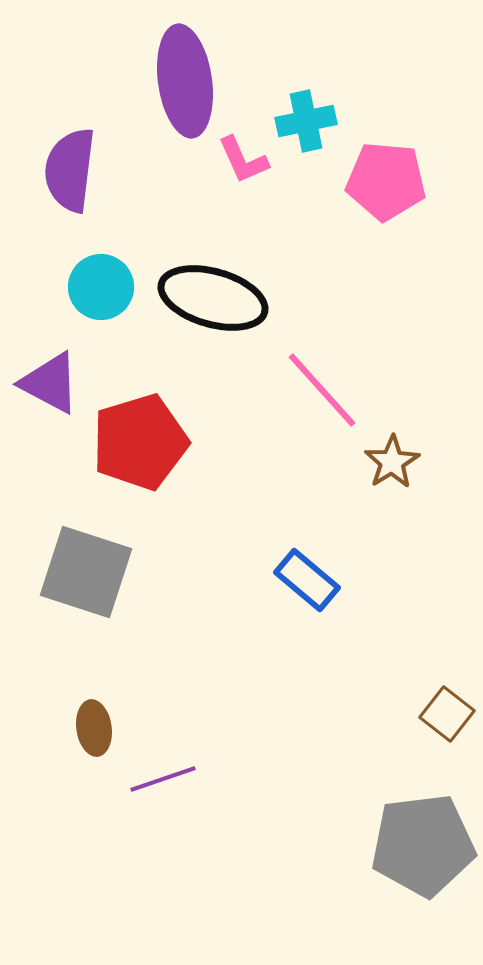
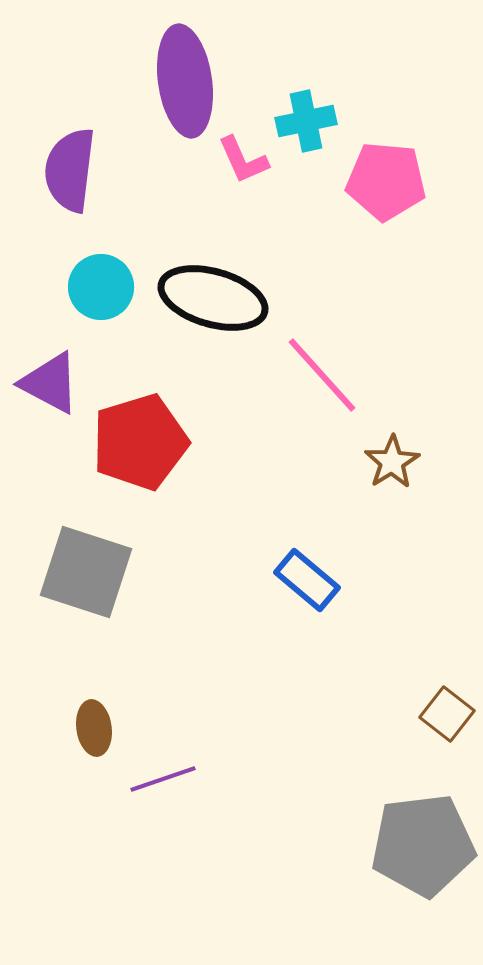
pink line: moved 15 px up
